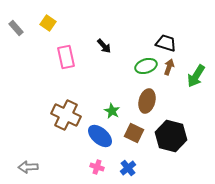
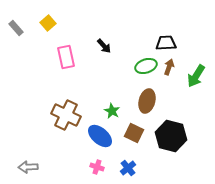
yellow square: rotated 14 degrees clockwise
black trapezoid: rotated 20 degrees counterclockwise
